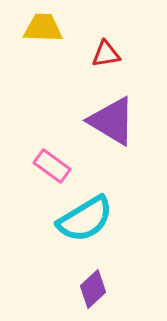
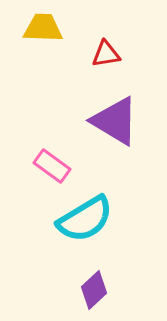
purple triangle: moved 3 px right
purple diamond: moved 1 px right, 1 px down
